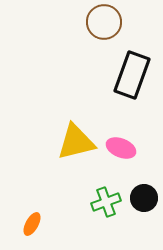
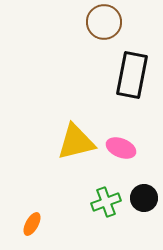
black rectangle: rotated 9 degrees counterclockwise
